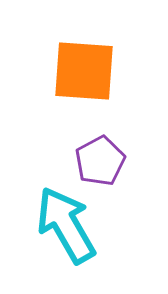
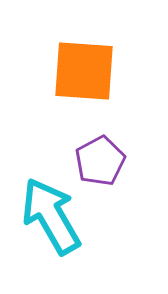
cyan arrow: moved 15 px left, 9 px up
